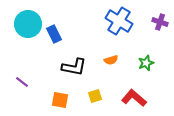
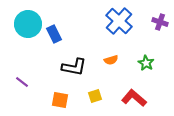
blue cross: rotated 12 degrees clockwise
green star: rotated 21 degrees counterclockwise
